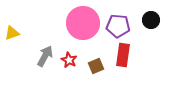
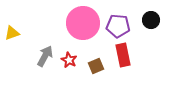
red rectangle: rotated 20 degrees counterclockwise
